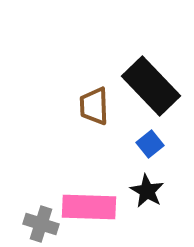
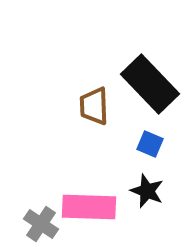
black rectangle: moved 1 px left, 2 px up
blue square: rotated 28 degrees counterclockwise
black star: rotated 8 degrees counterclockwise
gray cross: rotated 16 degrees clockwise
